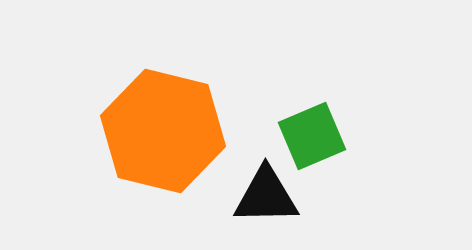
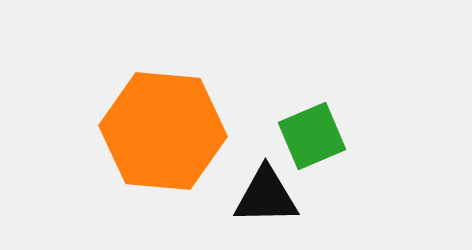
orange hexagon: rotated 9 degrees counterclockwise
